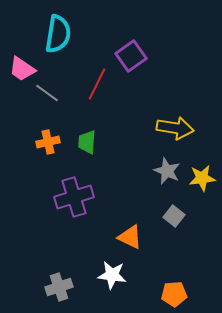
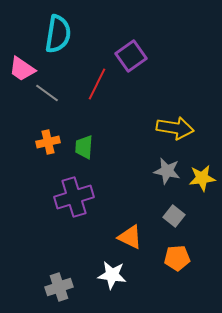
green trapezoid: moved 3 px left, 5 px down
gray star: rotated 12 degrees counterclockwise
orange pentagon: moved 3 px right, 36 px up
